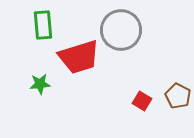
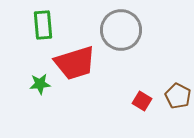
red trapezoid: moved 4 px left, 6 px down
